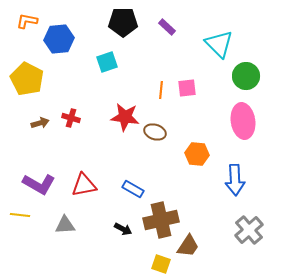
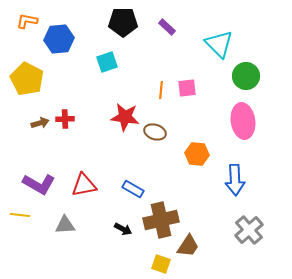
red cross: moved 6 px left, 1 px down; rotated 18 degrees counterclockwise
